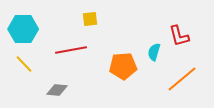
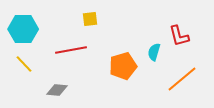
orange pentagon: rotated 12 degrees counterclockwise
